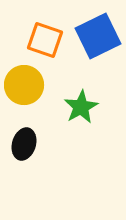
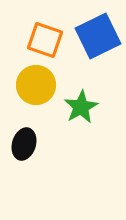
yellow circle: moved 12 px right
